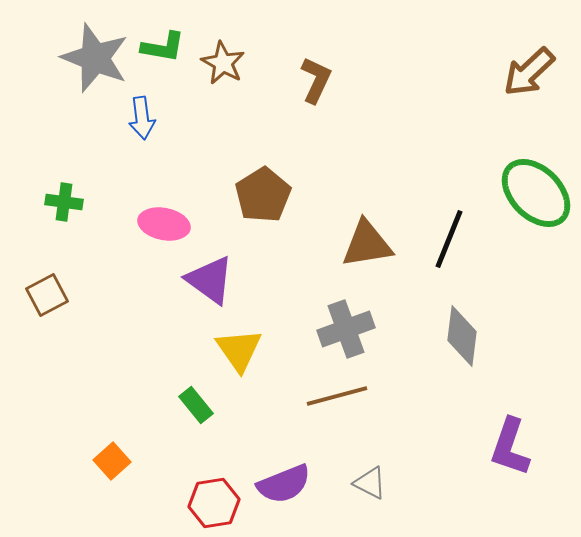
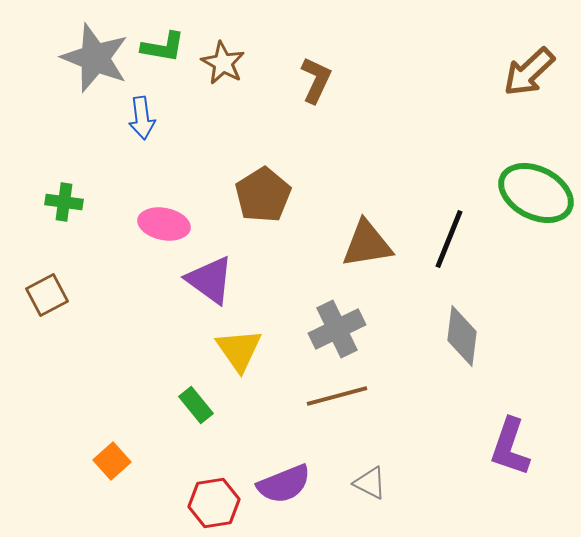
green ellipse: rotated 18 degrees counterclockwise
gray cross: moved 9 px left; rotated 6 degrees counterclockwise
